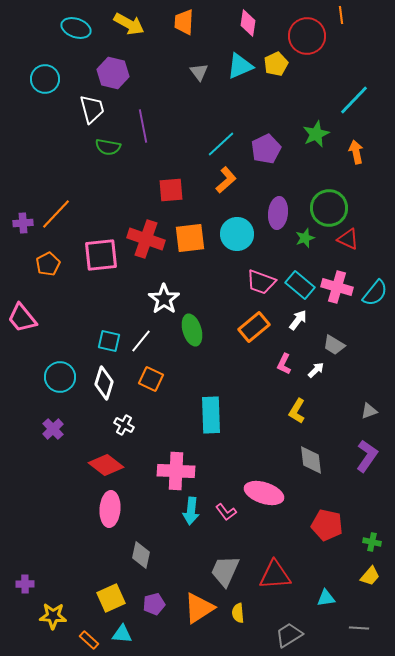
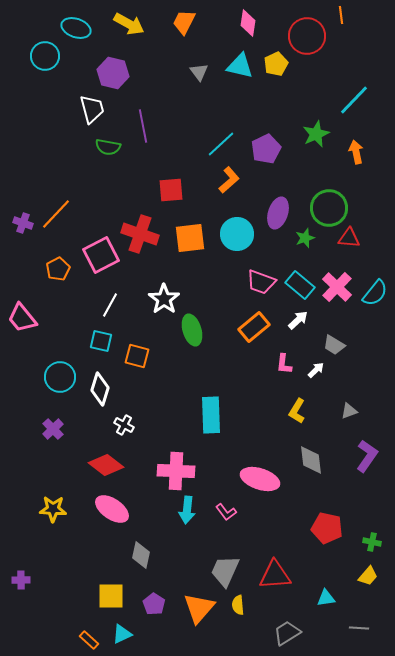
orange trapezoid at (184, 22): rotated 24 degrees clockwise
cyan triangle at (240, 66): rotated 36 degrees clockwise
cyan circle at (45, 79): moved 23 px up
orange L-shape at (226, 180): moved 3 px right
purple ellipse at (278, 213): rotated 12 degrees clockwise
purple cross at (23, 223): rotated 24 degrees clockwise
red cross at (146, 239): moved 6 px left, 5 px up
red triangle at (348, 239): moved 1 px right, 1 px up; rotated 20 degrees counterclockwise
pink square at (101, 255): rotated 21 degrees counterclockwise
orange pentagon at (48, 264): moved 10 px right, 5 px down
pink cross at (337, 287): rotated 28 degrees clockwise
white arrow at (298, 320): rotated 10 degrees clockwise
cyan square at (109, 341): moved 8 px left
white line at (141, 341): moved 31 px left, 36 px up; rotated 10 degrees counterclockwise
pink L-shape at (284, 364): rotated 20 degrees counterclockwise
orange square at (151, 379): moved 14 px left, 23 px up; rotated 10 degrees counterclockwise
white diamond at (104, 383): moved 4 px left, 6 px down
gray triangle at (369, 411): moved 20 px left
pink ellipse at (264, 493): moved 4 px left, 14 px up
pink ellipse at (110, 509): moved 2 px right; rotated 60 degrees counterclockwise
cyan arrow at (191, 511): moved 4 px left, 1 px up
red pentagon at (327, 525): moved 3 px down
yellow trapezoid at (370, 576): moved 2 px left
purple cross at (25, 584): moved 4 px left, 4 px up
yellow square at (111, 598): moved 2 px up; rotated 24 degrees clockwise
purple pentagon at (154, 604): rotated 25 degrees counterclockwise
orange triangle at (199, 608): rotated 16 degrees counterclockwise
yellow semicircle at (238, 613): moved 8 px up
yellow star at (53, 616): moved 107 px up
cyan triangle at (122, 634): rotated 30 degrees counterclockwise
gray trapezoid at (289, 635): moved 2 px left, 2 px up
